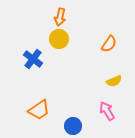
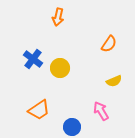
orange arrow: moved 2 px left
yellow circle: moved 1 px right, 29 px down
pink arrow: moved 6 px left
blue circle: moved 1 px left, 1 px down
